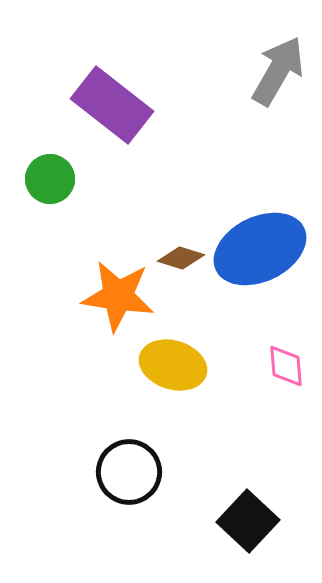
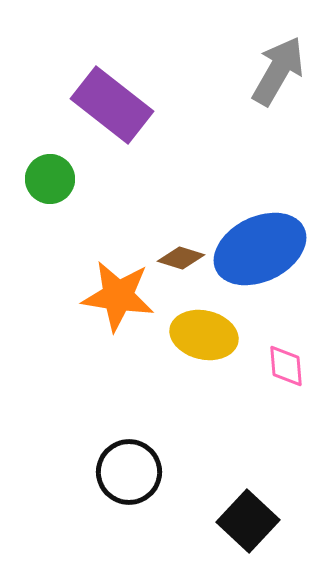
yellow ellipse: moved 31 px right, 30 px up; rotated 4 degrees counterclockwise
